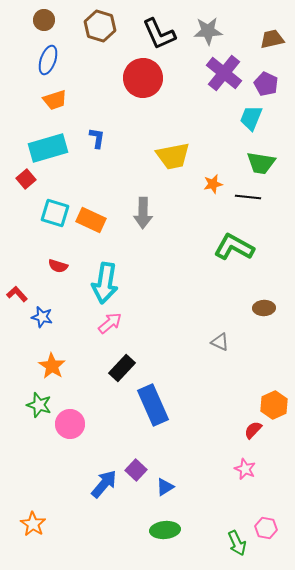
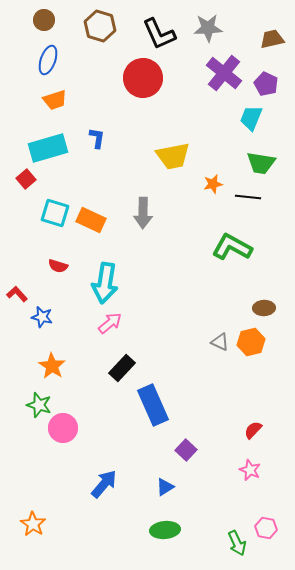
gray star at (208, 31): moved 3 px up
green L-shape at (234, 247): moved 2 px left
orange hexagon at (274, 405): moved 23 px left, 63 px up; rotated 12 degrees clockwise
pink circle at (70, 424): moved 7 px left, 4 px down
pink star at (245, 469): moved 5 px right, 1 px down
purple square at (136, 470): moved 50 px right, 20 px up
